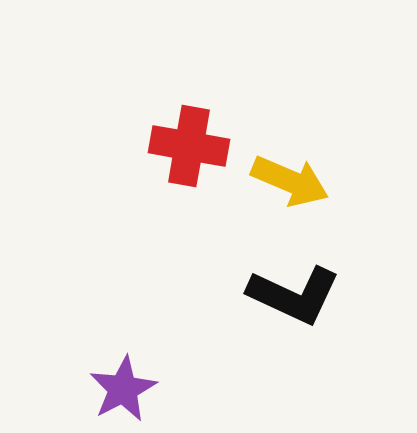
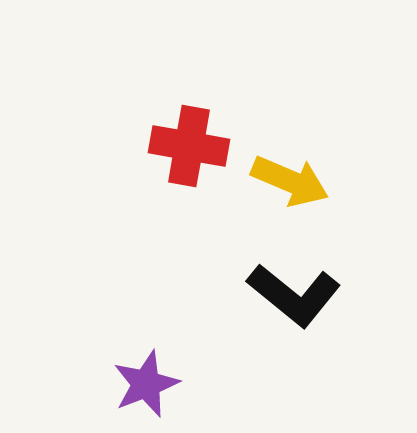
black L-shape: rotated 14 degrees clockwise
purple star: moved 23 px right, 5 px up; rotated 6 degrees clockwise
